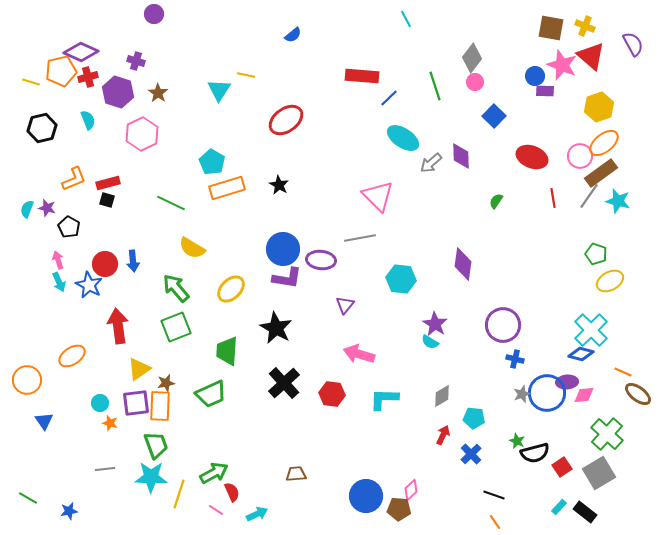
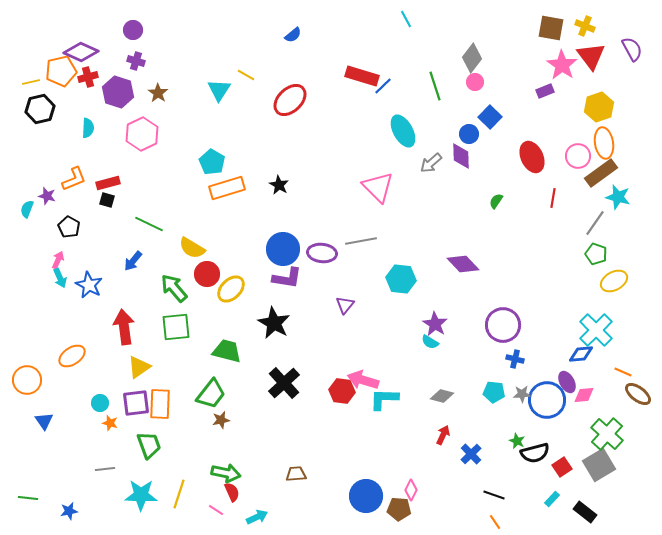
purple circle at (154, 14): moved 21 px left, 16 px down
purple semicircle at (633, 44): moved 1 px left, 5 px down
red triangle at (591, 56): rotated 12 degrees clockwise
pink star at (562, 65): rotated 12 degrees clockwise
yellow line at (246, 75): rotated 18 degrees clockwise
red rectangle at (362, 76): rotated 12 degrees clockwise
blue circle at (535, 76): moved 66 px left, 58 px down
yellow line at (31, 82): rotated 30 degrees counterclockwise
purple rectangle at (545, 91): rotated 24 degrees counterclockwise
blue line at (389, 98): moved 6 px left, 12 px up
blue square at (494, 116): moved 4 px left, 1 px down
cyan semicircle at (88, 120): moved 8 px down; rotated 24 degrees clockwise
red ellipse at (286, 120): moved 4 px right, 20 px up; rotated 8 degrees counterclockwise
black hexagon at (42, 128): moved 2 px left, 19 px up
cyan ellipse at (403, 138): moved 7 px up; rotated 28 degrees clockwise
orange ellipse at (604, 143): rotated 60 degrees counterclockwise
pink circle at (580, 156): moved 2 px left
red ellipse at (532, 157): rotated 44 degrees clockwise
pink triangle at (378, 196): moved 9 px up
gray line at (589, 196): moved 6 px right, 27 px down
red line at (553, 198): rotated 18 degrees clockwise
cyan star at (618, 201): moved 4 px up
green line at (171, 203): moved 22 px left, 21 px down
purple star at (47, 208): moved 12 px up
gray line at (360, 238): moved 1 px right, 3 px down
pink arrow at (58, 260): rotated 42 degrees clockwise
purple ellipse at (321, 260): moved 1 px right, 7 px up
blue arrow at (133, 261): rotated 45 degrees clockwise
red circle at (105, 264): moved 102 px right, 10 px down
purple diamond at (463, 264): rotated 52 degrees counterclockwise
yellow ellipse at (610, 281): moved 4 px right
cyan arrow at (59, 282): moved 1 px right, 4 px up
green arrow at (176, 288): moved 2 px left
red arrow at (118, 326): moved 6 px right, 1 px down
green square at (176, 327): rotated 16 degrees clockwise
black star at (276, 328): moved 2 px left, 5 px up
cyan cross at (591, 330): moved 5 px right
green trapezoid at (227, 351): rotated 100 degrees clockwise
pink arrow at (359, 354): moved 4 px right, 26 px down
blue diamond at (581, 354): rotated 20 degrees counterclockwise
yellow triangle at (139, 369): moved 2 px up
purple ellipse at (567, 382): rotated 65 degrees clockwise
brown star at (166, 383): moved 55 px right, 37 px down
blue circle at (547, 393): moved 7 px down
green trapezoid at (211, 394): rotated 28 degrees counterclockwise
red hexagon at (332, 394): moved 10 px right, 3 px up
gray star at (522, 394): rotated 18 degrees clockwise
gray diamond at (442, 396): rotated 45 degrees clockwise
orange rectangle at (160, 406): moved 2 px up
cyan pentagon at (474, 418): moved 20 px right, 26 px up
green trapezoid at (156, 445): moved 7 px left
green arrow at (214, 473): moved 12 px right; rotated 40 degrees clockwise
gray square at (599, 473): moved 8 px up
cyan star at (151, 477): moved 10 px left, 18 px down
pink diamond at (411, 490): rotated 20 degrees counterclockwise
green line at (28, 498): rotated 24 degrees counterclockwise
cyan rectangle at (559, 507): moved 7 px left, 8 px up
cyan arrow at (257, 514): moved 3 px down
